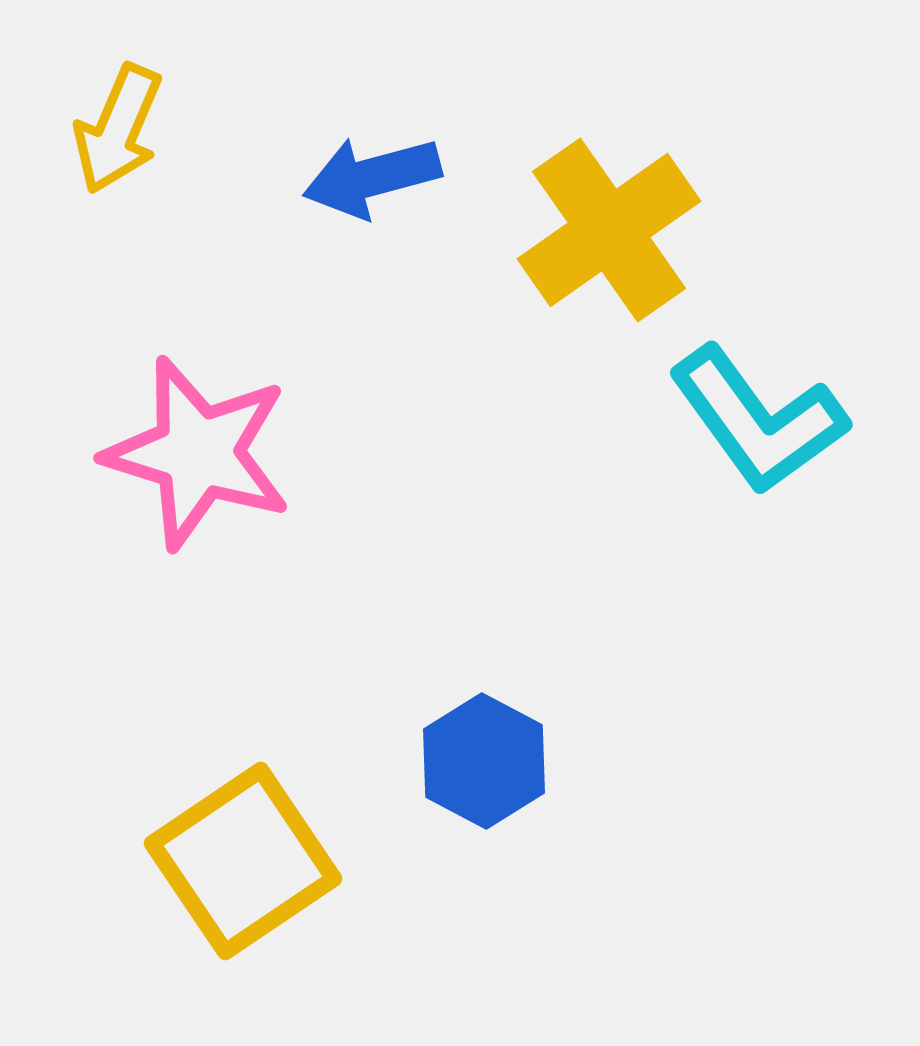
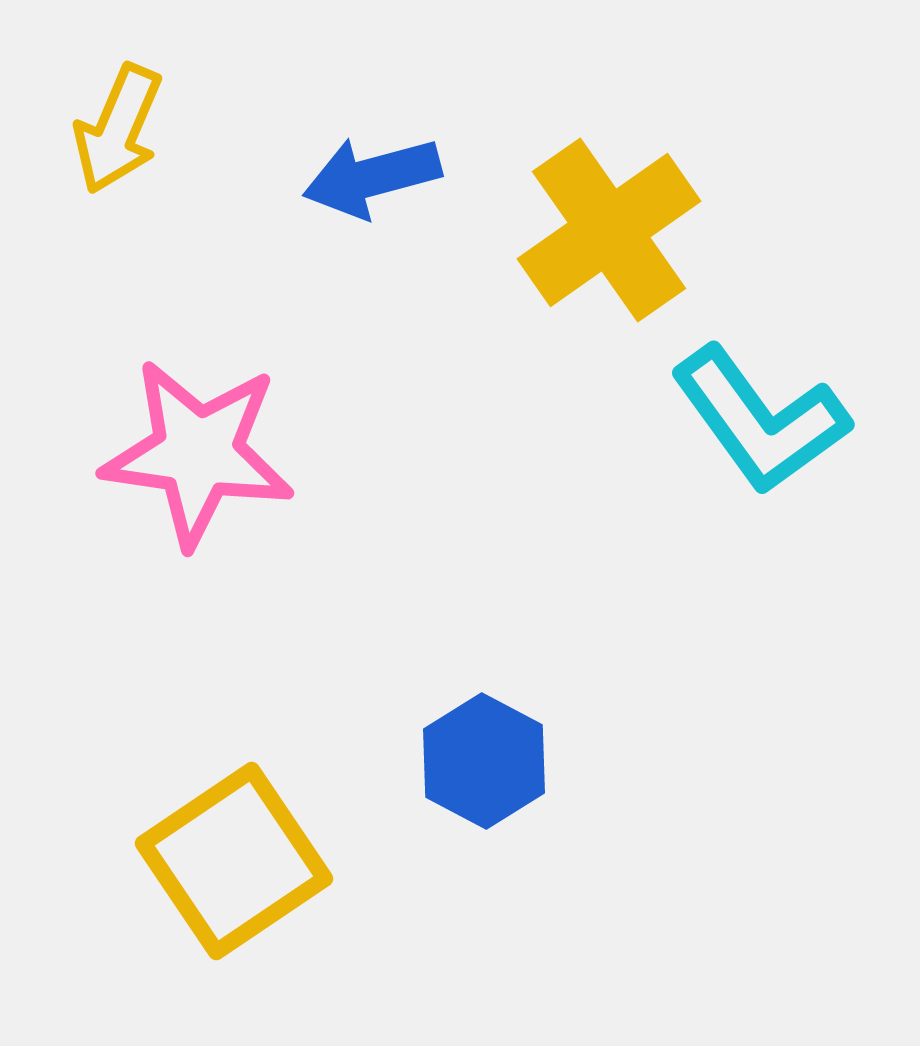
cyan L-shape: moved 2 px right
pink star: rotated 9 degrees counterclockwise
yellow square: moved 9 px left
